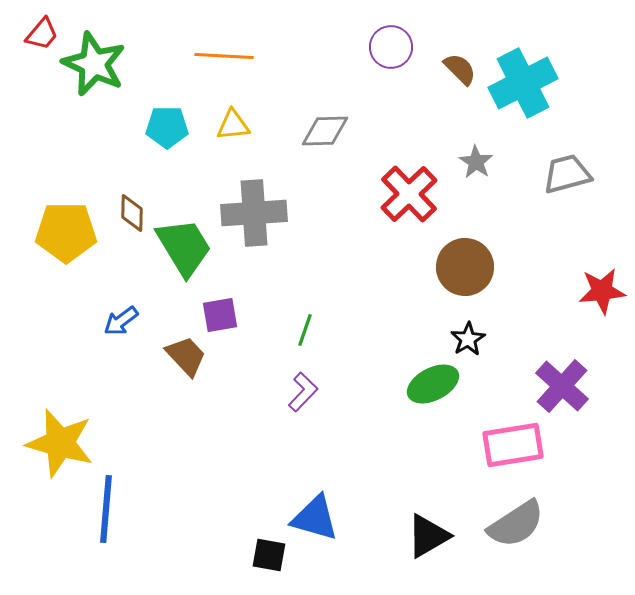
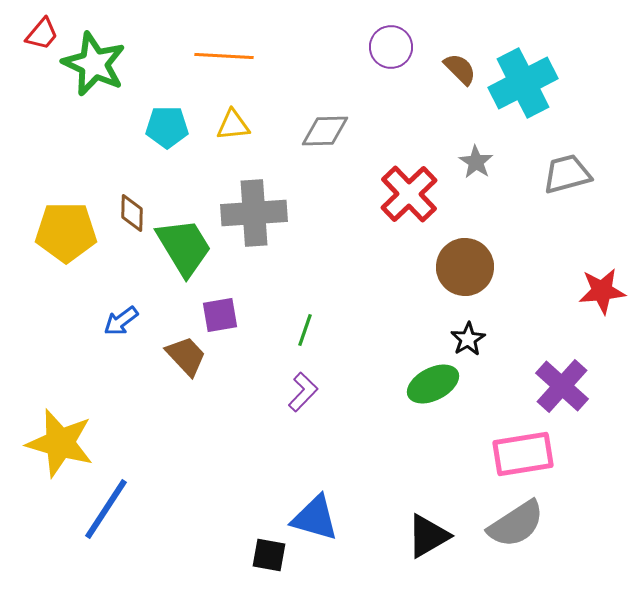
pink rectangle: moved 10 px right, 9 px down
blue line: rotated 28 degrees clockwise
